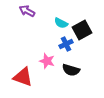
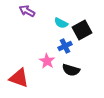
blue cross: moved 1 px left, 2 px down
pink star: rotated 14 degrees clockwise
red triangle: moved 4 px left, 1 px down
